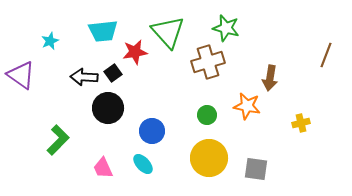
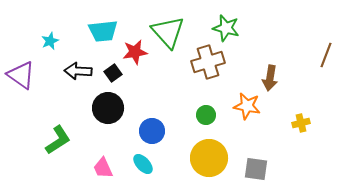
black arrow: moved 6 px left, 6 px up
green circle: moved 1 px left
green L-shape: rotated 12 degrees clockwise
